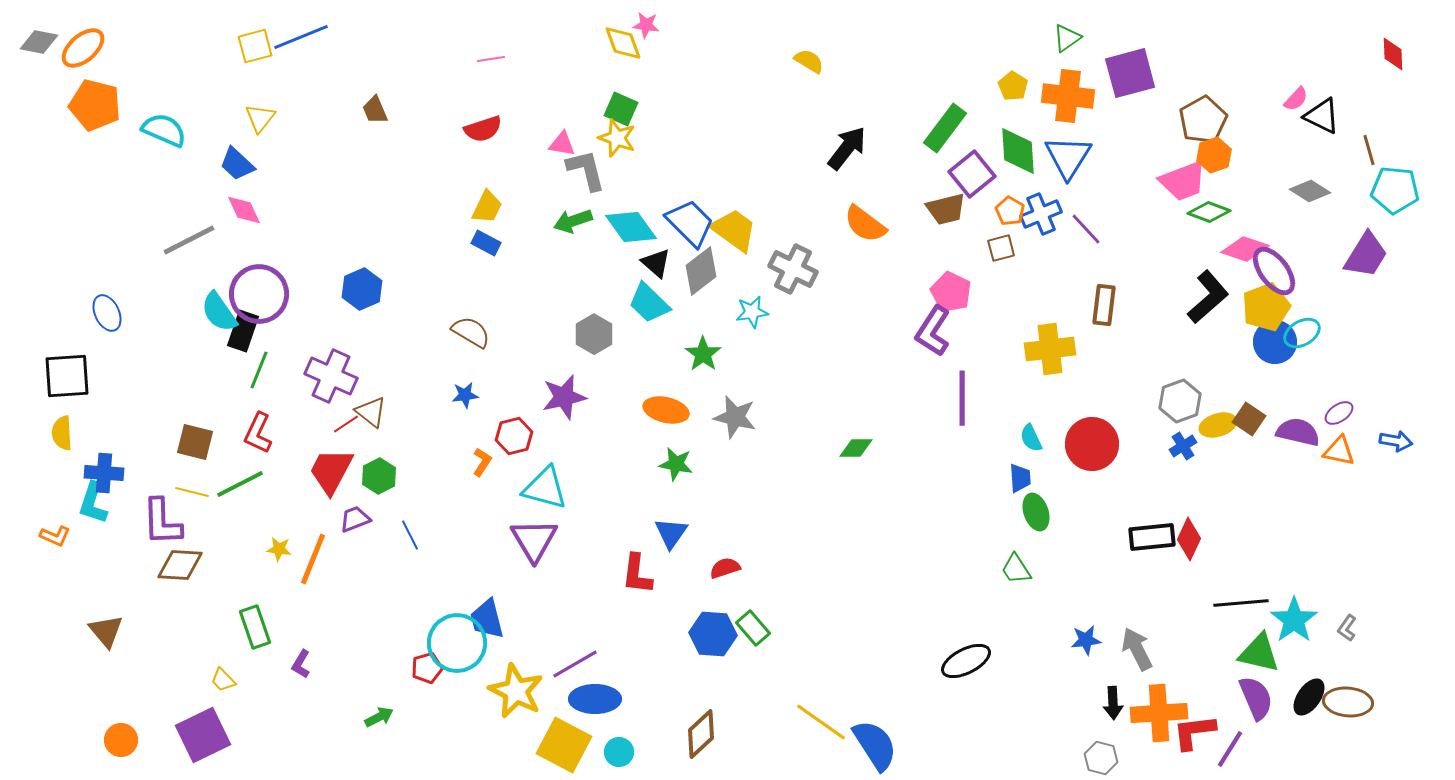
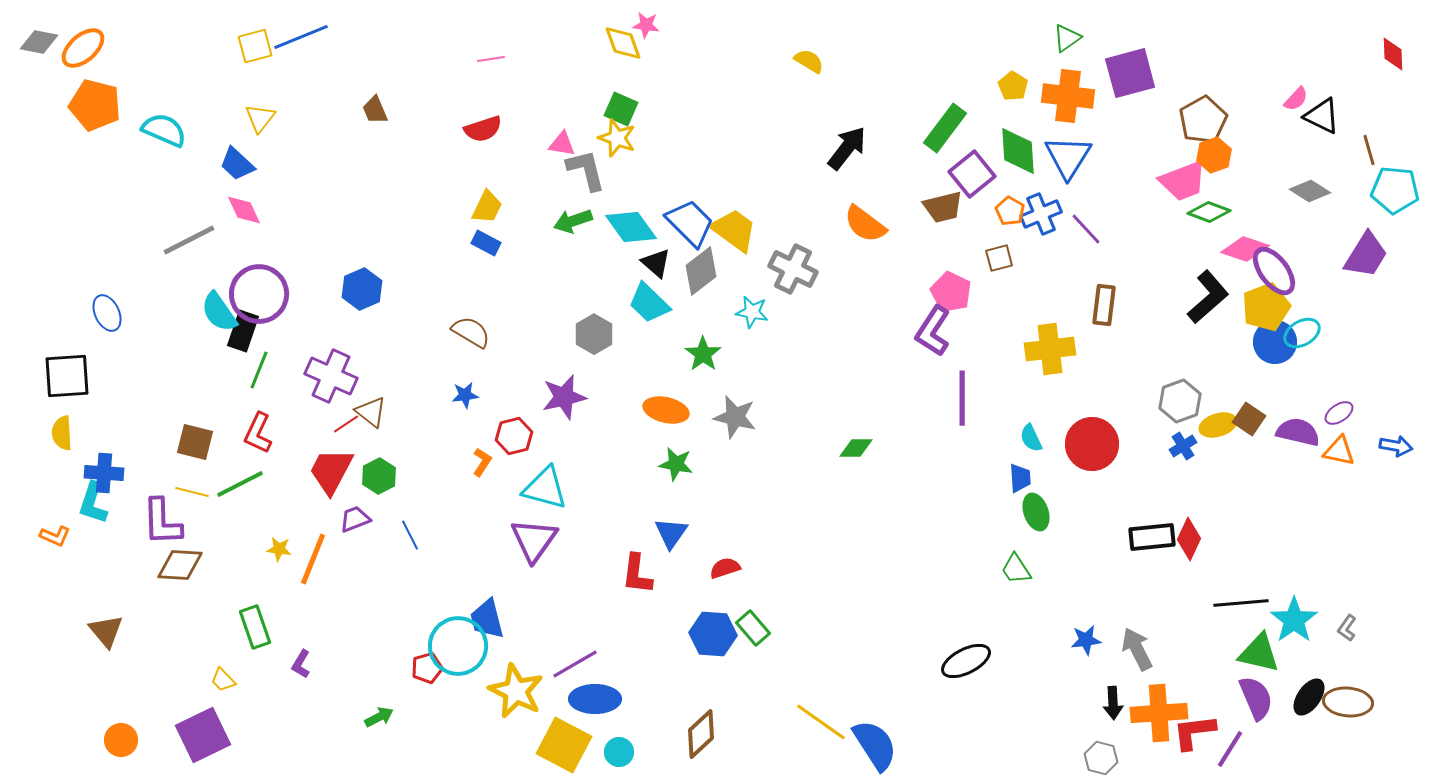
brown trapezoid at (946, 209): moved 3 px left, 2 px up
brown square at (1001, 248): moved 2 px left, 10 px down
cyan star at (752, 312): rotated 20 degrees clockwise
blue arrow at (1396, 441): moved 5 px down
purple triangle at (534, 540): rotated 6 degrees clockwise
cyan circle at (457, 643): moved 1 px right, 3 px down
